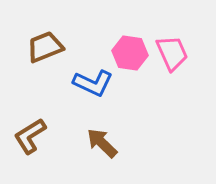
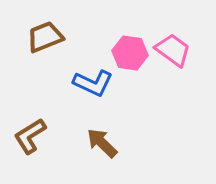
brown trapezoid: moved 10 px up
pink trapezoid: moved 1 px right, 3 px up; rotated 30 degrees counterclockwise
